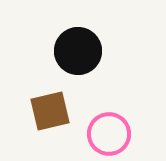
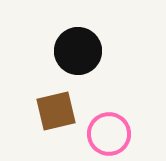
brown square: moved 6 px right
